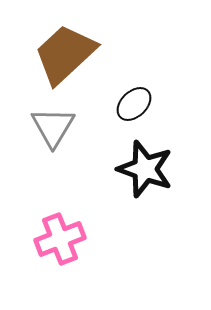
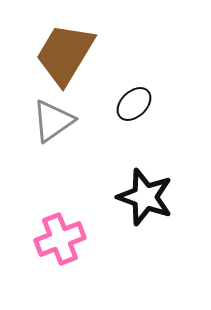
brown trapezoid: rotated 16 degrees counterclockwise
gray triangle: moved 6 px up; rotated 24 degrees clockwise
black star: moved 28 px down
